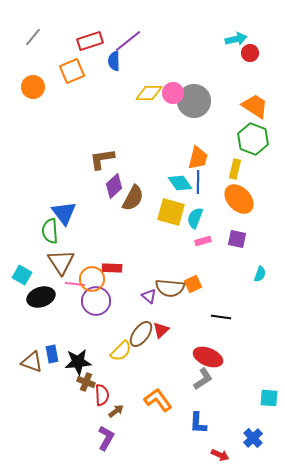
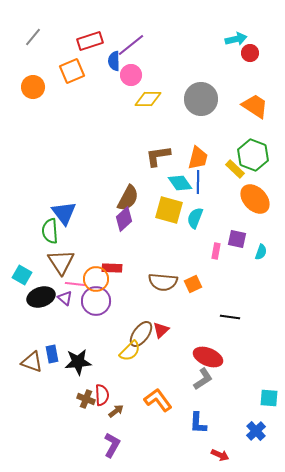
purple line at (128, 41): moved 3 px right, 4 px down
yellow diamond at (149, 93): moved 1 px left, 6 px down
pink circle at (173, 93): moved 42 px left, 18 px up
gray circle at (194, 101): moved 7 px right, 2 px up
green hexagon at (253, 139): moved 16 px down
brown L-shape at (102, 159): moved 56 px right, 3 px up
yellow rectangle at (235, 169): rotated 60 degrees counterclockwise
purple diamond at (114, 186): moved 10 px right, 33 px down
brown semicircle at (133, 198): moved 5 px left
orange ellipse at (239, 199): moved 16 px right
yellow square at (171, 212): moved 2 px left, 2 px up
pink rectangle at (203, 241): moved 13 px right, 10 px down; rotated 63 degrees counterclockwise
cyan semicircle at (260, 274): moved 1 px right, 22 px up
orange circle at (92, 279): moved 4 px right
brown semicircle at (170, 288): moved 7 px left, 6 px up
purple triangle at (149, 296): moved 84 px left, 2 px down
black line at (221, 317): moved 9 px right
yellow semicircle at (121, 351): moved 9 px right
brown cross at (86, 382): moved 17 px down
purple L-shape at (106, 438): moved 6 px right, 7 px down
blue cross at (253, 438): moved 3 px right, 7 px up
